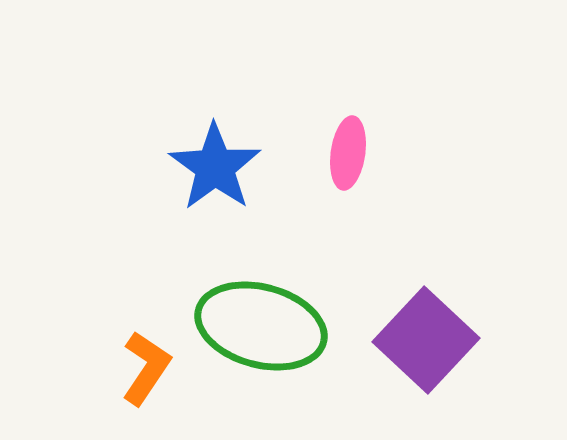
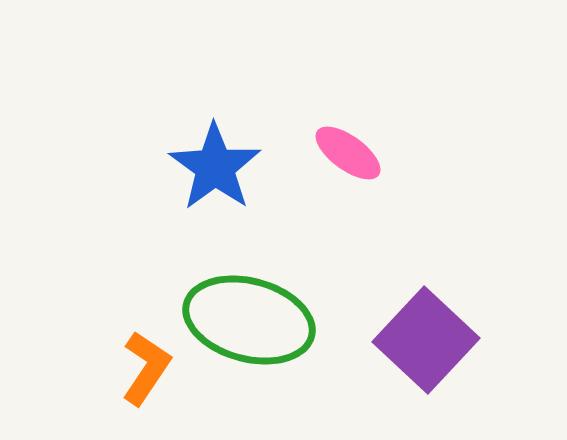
pink ellipse: rotated 62 degrees counterclockwise
green ellipse: moved 12 px left, 6 px up
